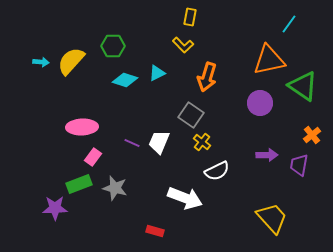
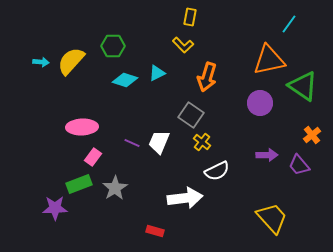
purple trapezoid: rotated 50 degrees counterclockwise
gray star: rotated 25 degrees clockwise
white arrow: rotated 28 degrees counterclockwise
